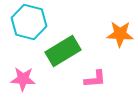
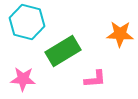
cyan hexagon: moved 2 px left
